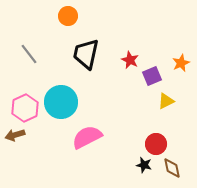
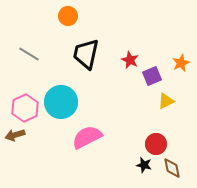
gray line: rotated 20 degrees counterclockwise
